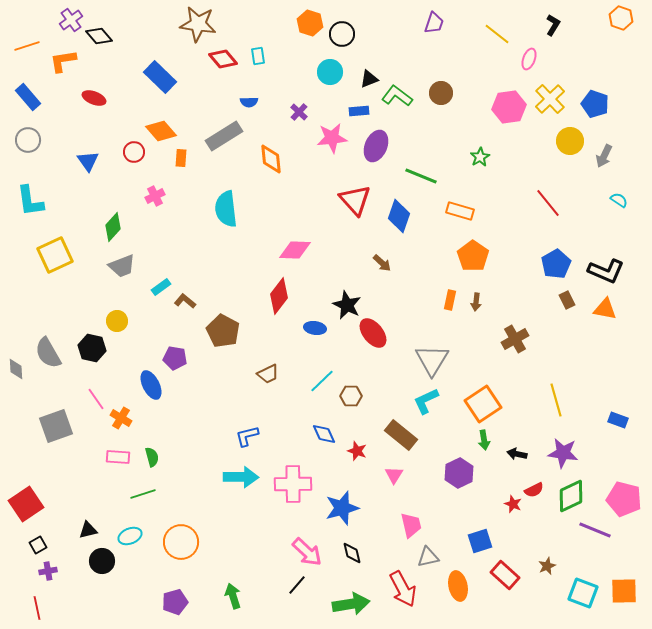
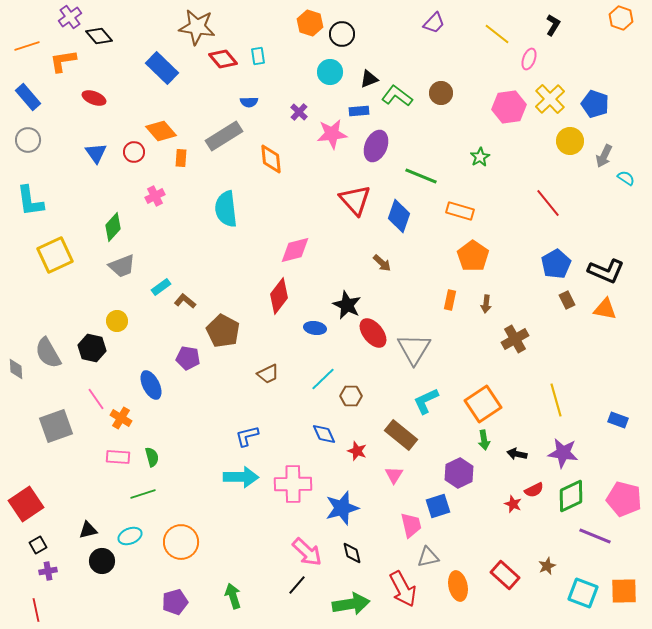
purple cross at (71, 20): moved 1 px left, 3 px up
purple trapezoid at (434, 23): rotated 25 degrees clockwise
brown star at (198, 24): moved 1 px left, 3 px down
blue rectangle at (160, 77): moved 2 px right, 9 px up
pink star at (332, 138): moved 4 px up
blue triangle at (88, 161): moved 8 px right, 8 px up
cyan semicircle at (619, 200): moved 7 px right, 22 px up
pink diamond at (295, 250): rotated 16 degrees counterclockwise
brown arrow at (476, 302): moved 10 px right, 2 px down
purple pentagon at (175, 358): moved 13 px right
gray triangle at (432, 360): moved 18 px left, 11 px up
cyan line at (322, 381): moved 1 px right, 2 px up
purple line at (595, 530): moved 6 px down
blue square at (480, 541): moved 42 px left, 35 px up
red line at (37, 608): moved 1 px left, 2 px down
